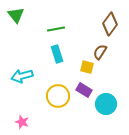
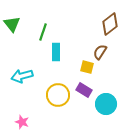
green triangle: moved 4 px left, 9 px down
brown diamond: rotated 15 degrees clockwise
green line: moved 13 px left, 3 px down; rotated 60 degrees counterclockwise
cyan rectangle: moved 1 px left, 2 px up; rotated 18 degrees clockwise
yellow circle: moved 1 px up
